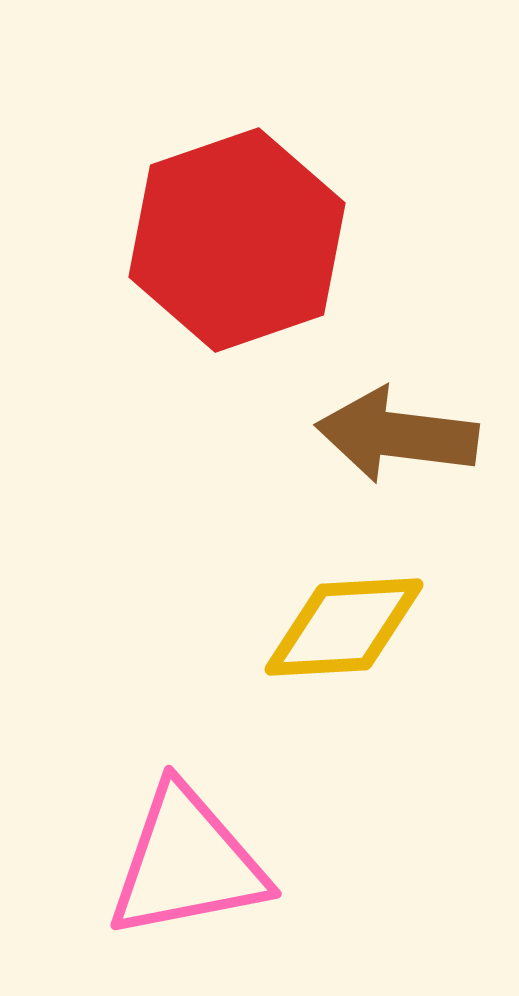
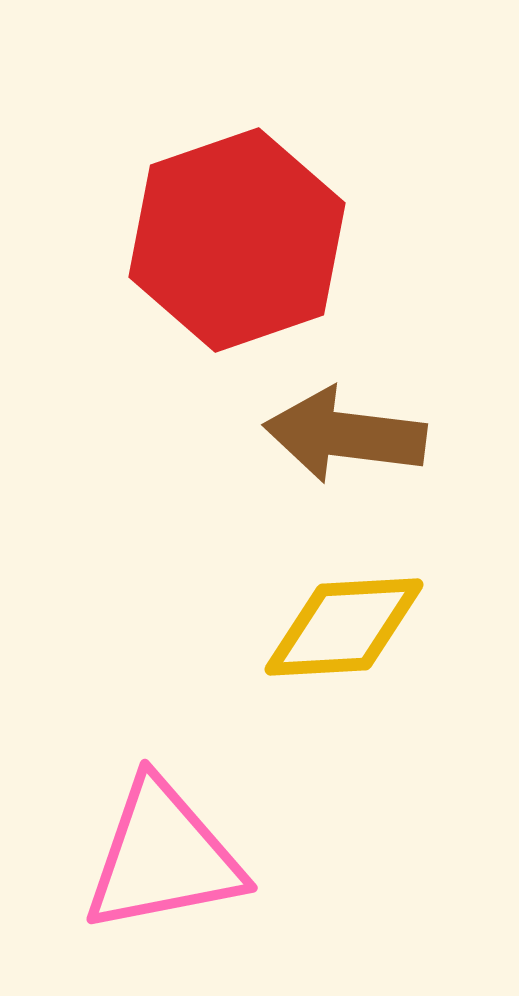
brown arrow: moved 52 px left
pink triangle: moved 24 px left, 6 px up
